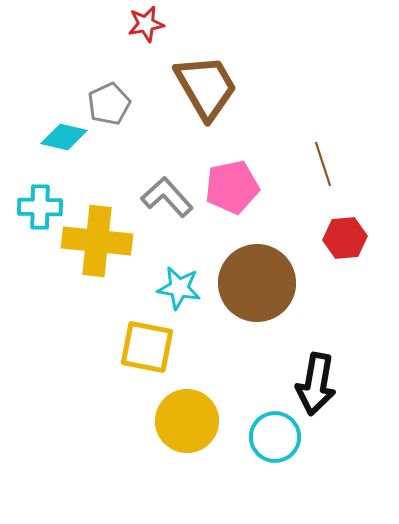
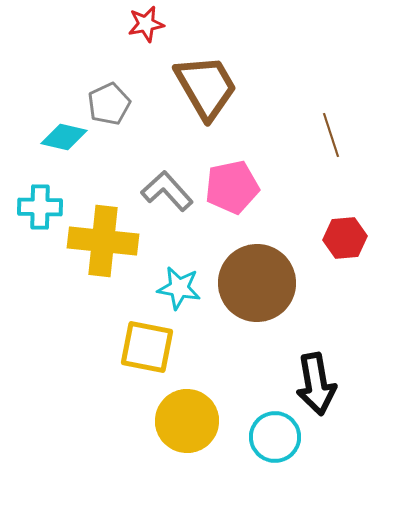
brown line: moved 8 px right, 29 px up
gray L-shape: moved 6 px up
yellow cross: moved 6 px right
black arrow: rotated 20 degrees counterclockwise
